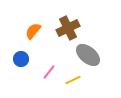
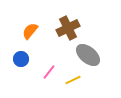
orange semicircle: moved 3 px left
